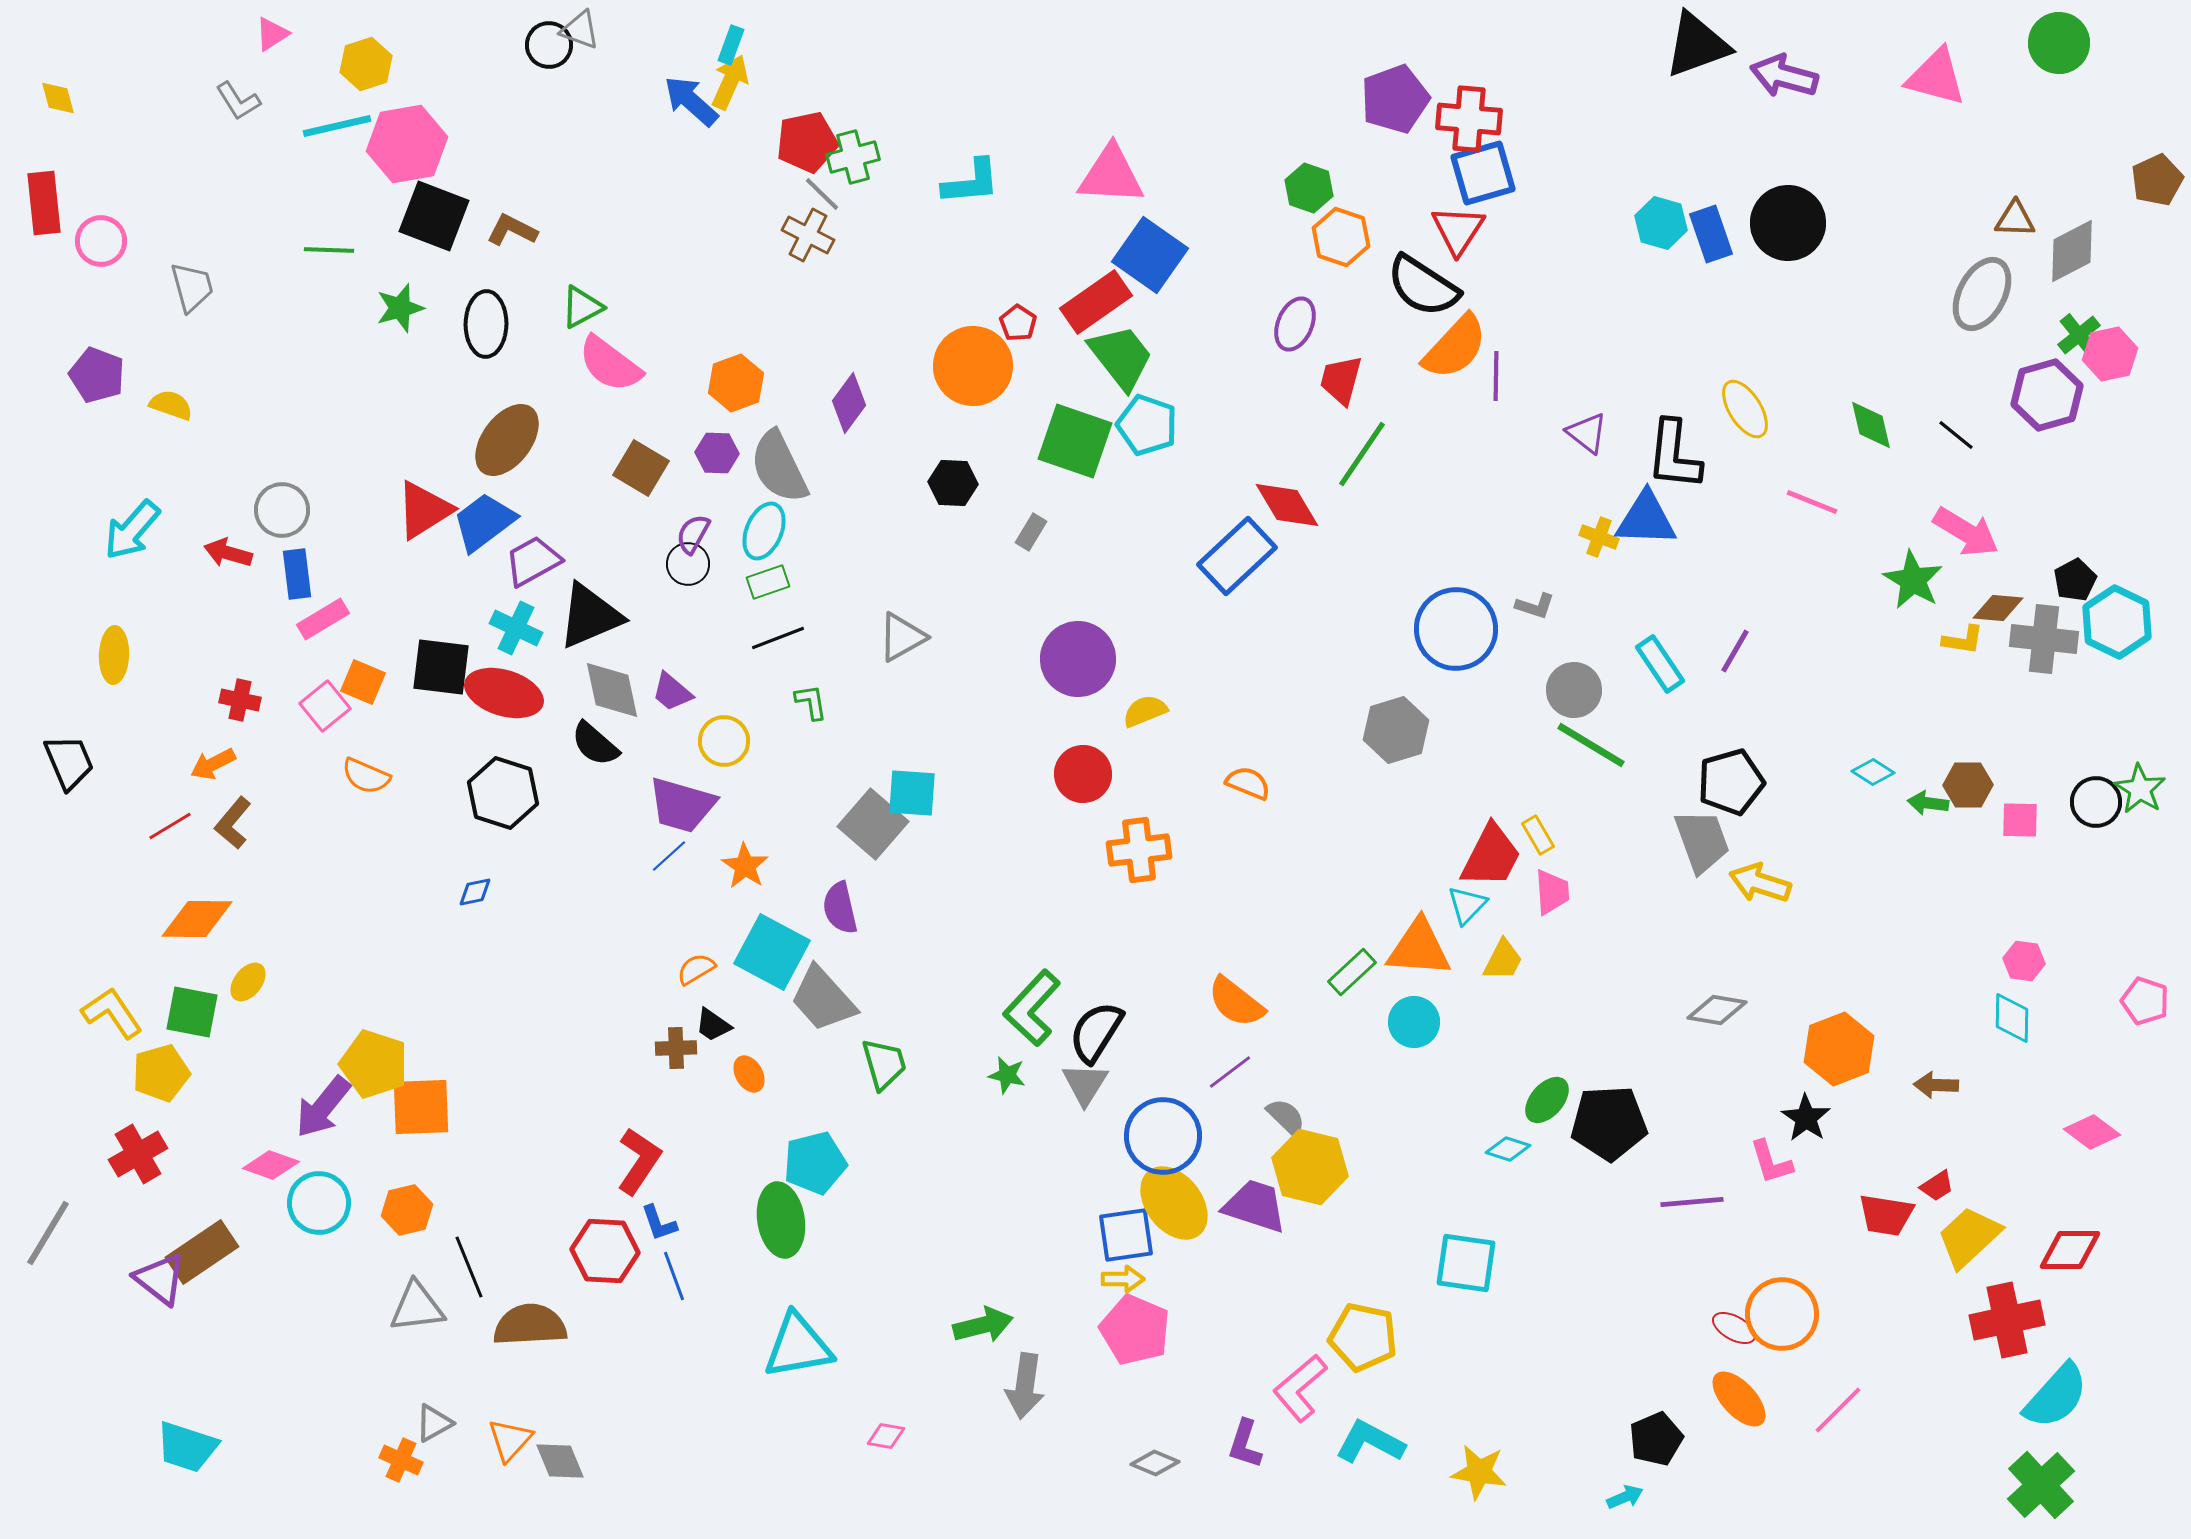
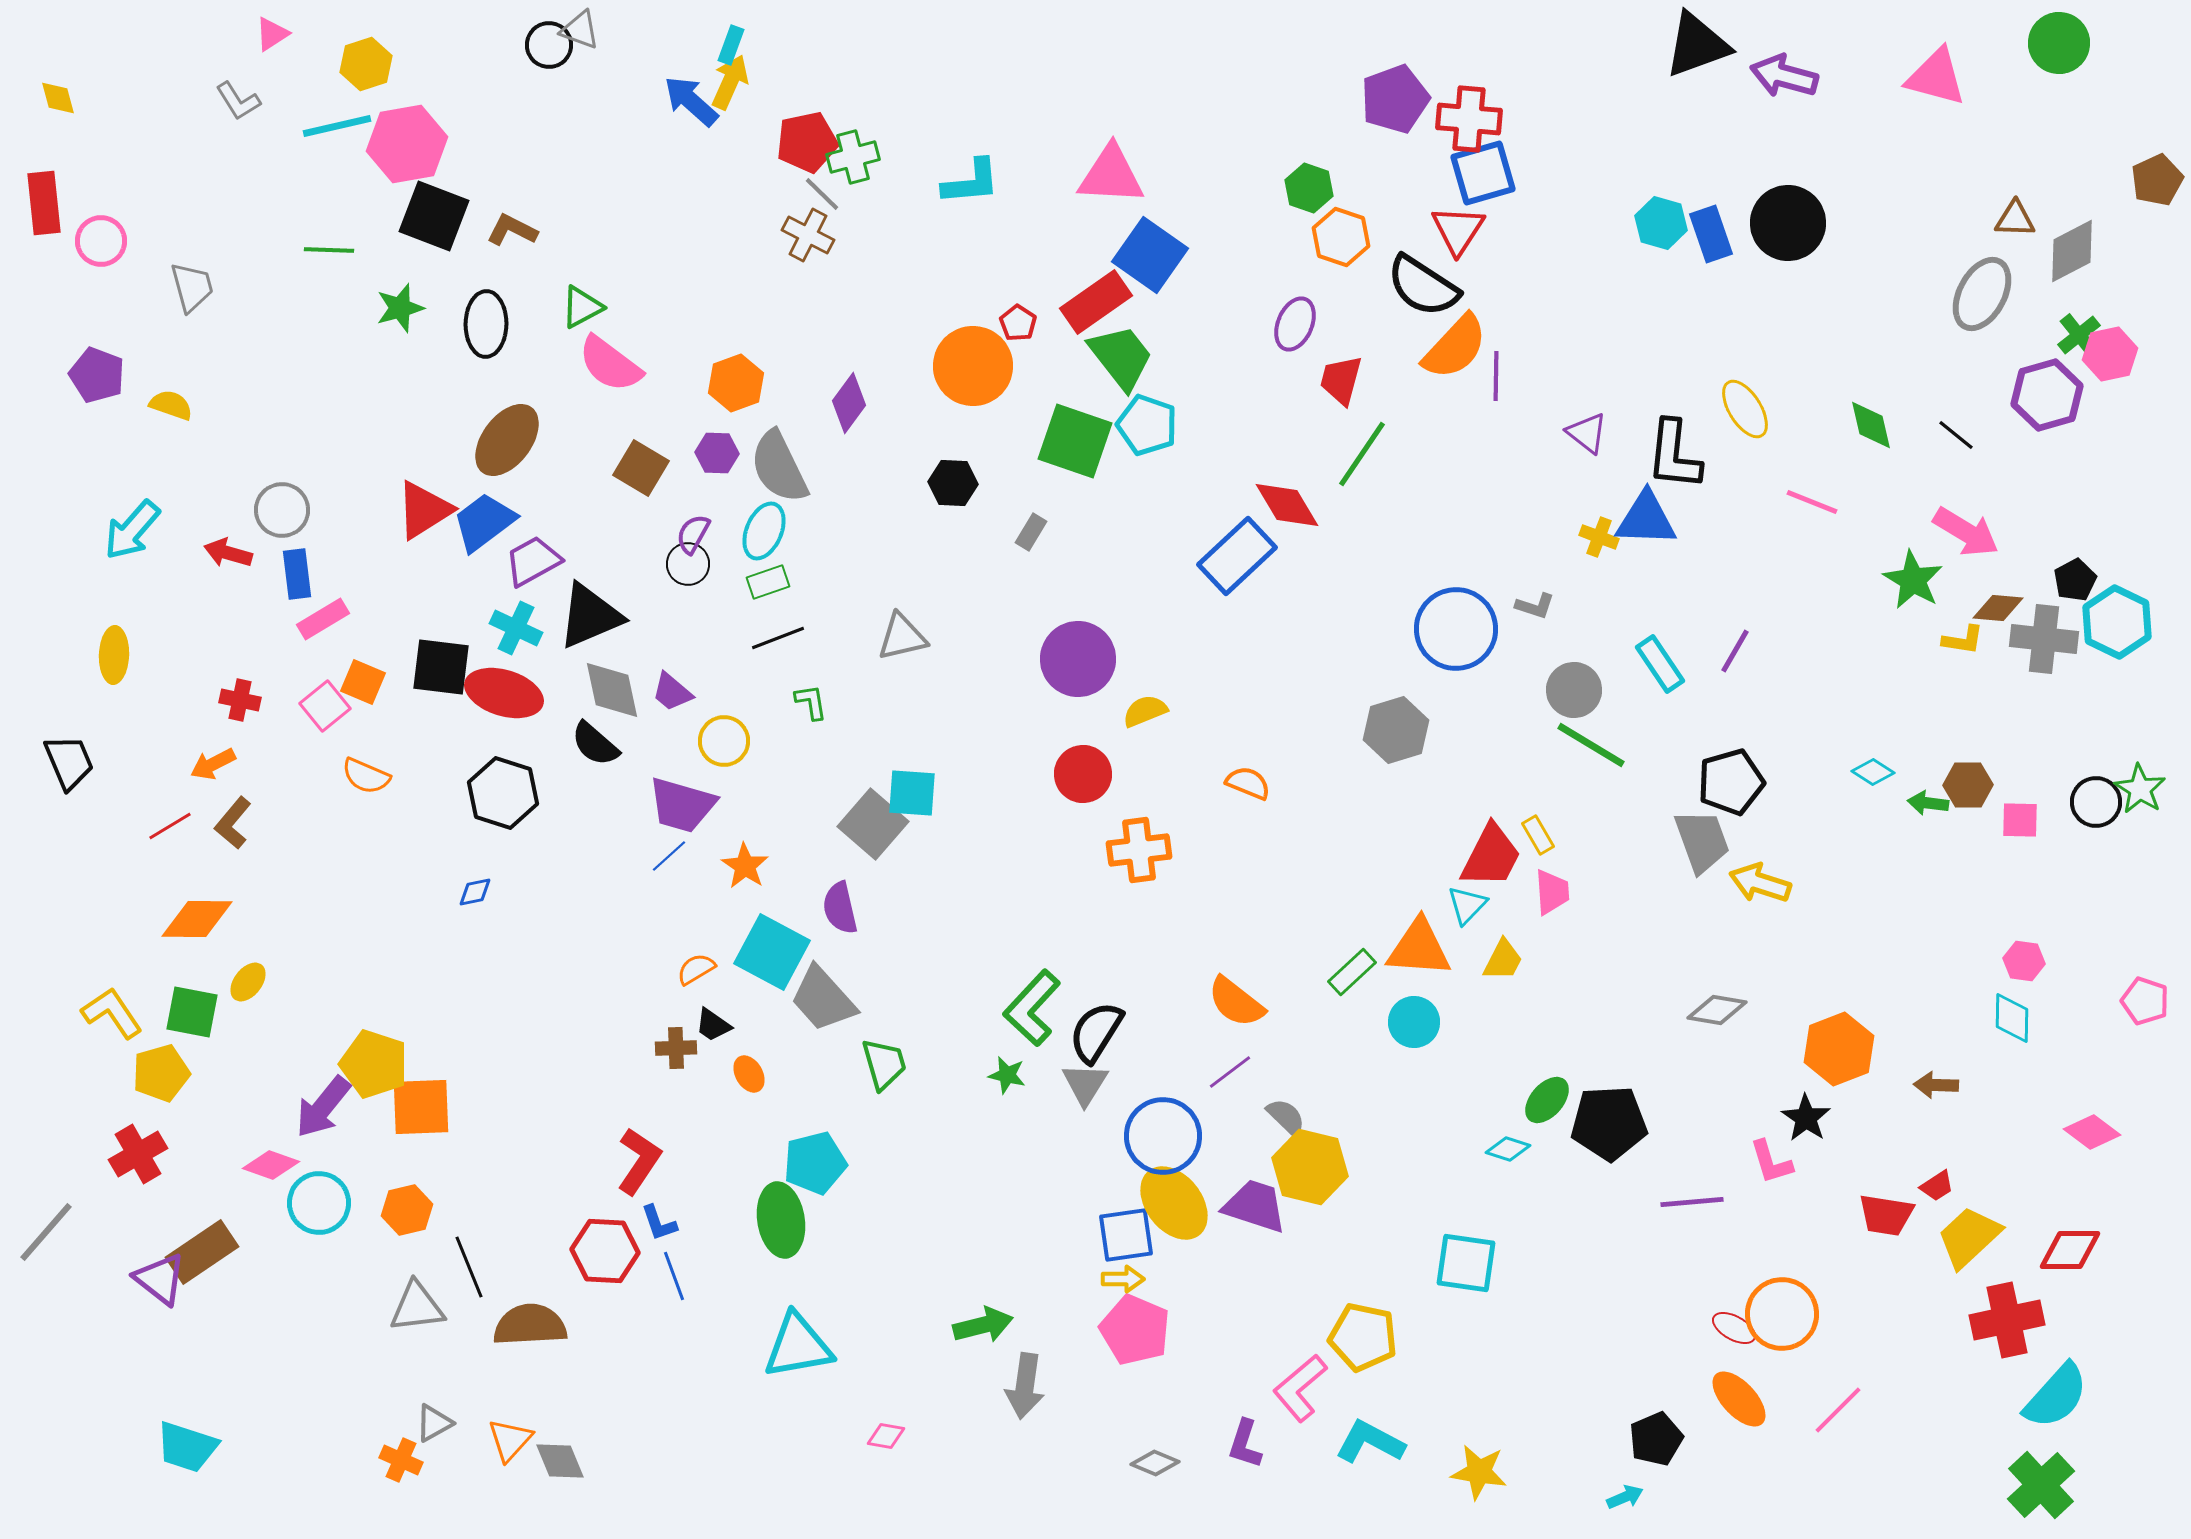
gray triangle at (902, 637): rotated 16 degrees clockwise
gray line at (48, 1233): moved 2 px left, 1 px up; rotated 10 degrees clockwise
